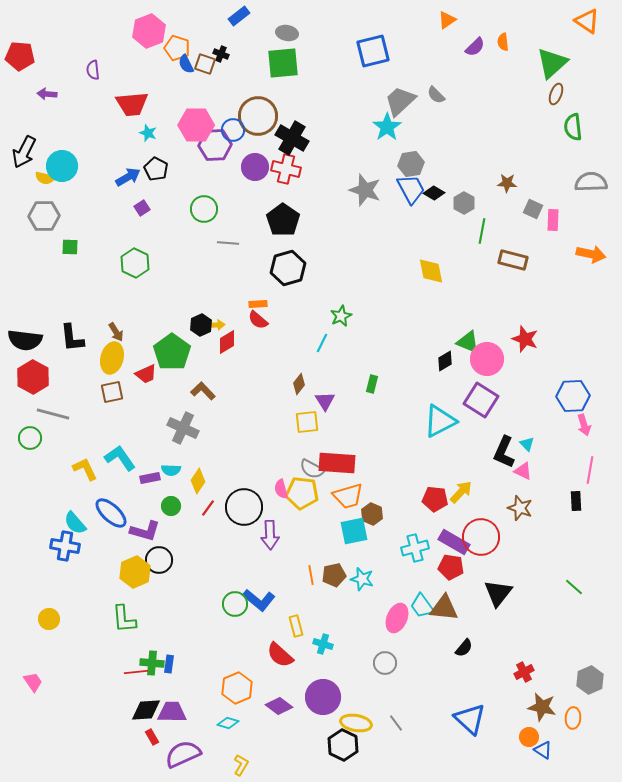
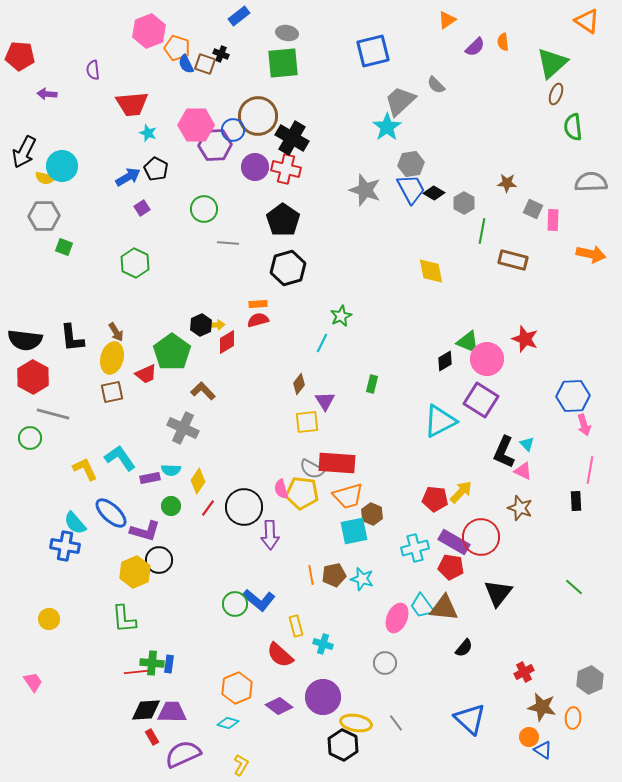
gray semicircle at (436, 95): moved 10 px up
green square at (70, 247): moved 6 px left; rotated 18 degrees clockwise
red semicircle at (258, 320): rotated 125 degrees clockwise
